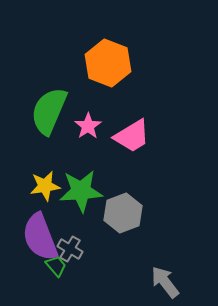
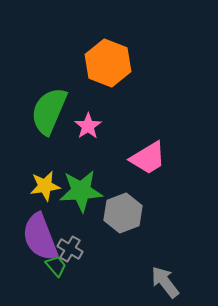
pink trapezoid: moved 16 px right, 22 px down
